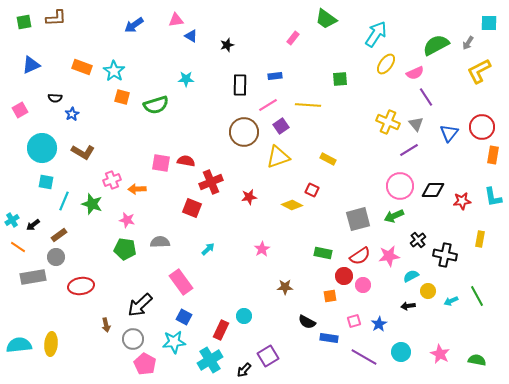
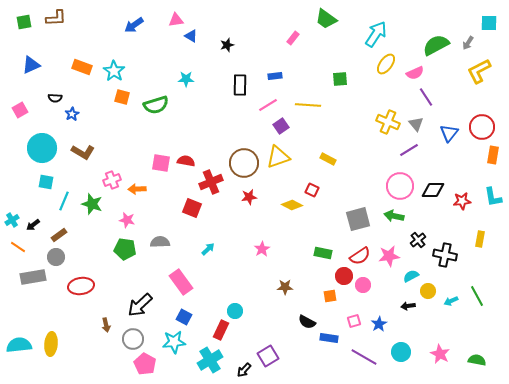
brown circle at (244, 132): moved 31 px down
green arrow at (394, 216): rotated 36 degrees clockwise
cyan circle at (244, 316): moved 9 px left, 5 px up
